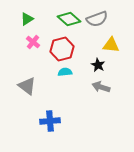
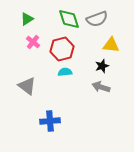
green diamond: rotated 30 degrees clockwise
black star: moved 4 px right, 1 px down; rotated 24 degrees clockwise
